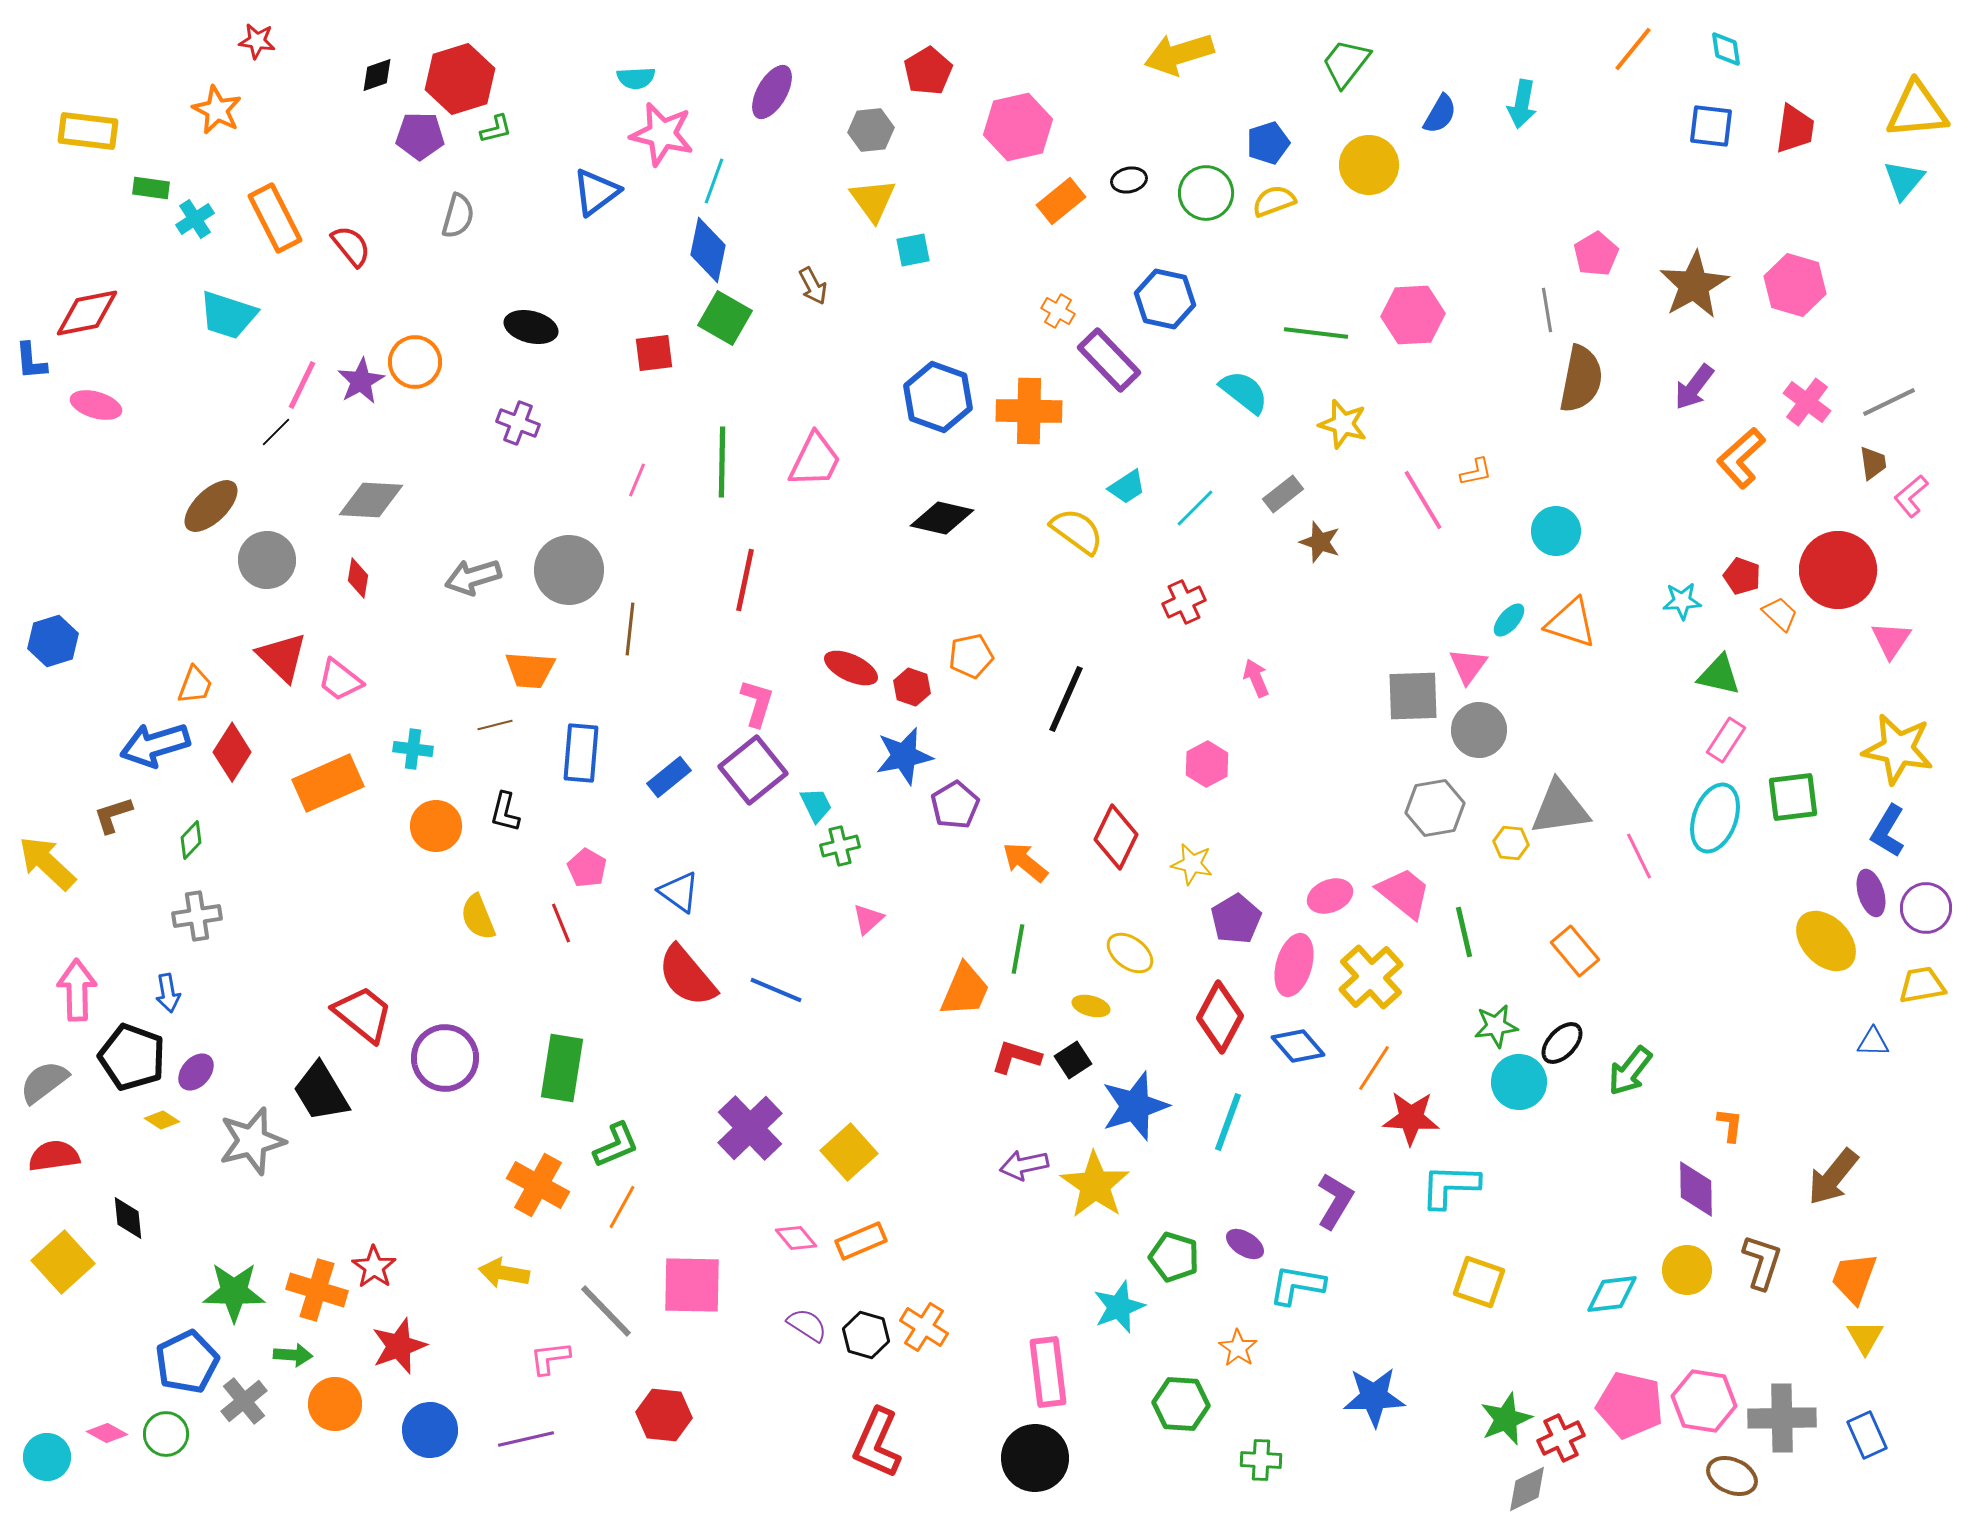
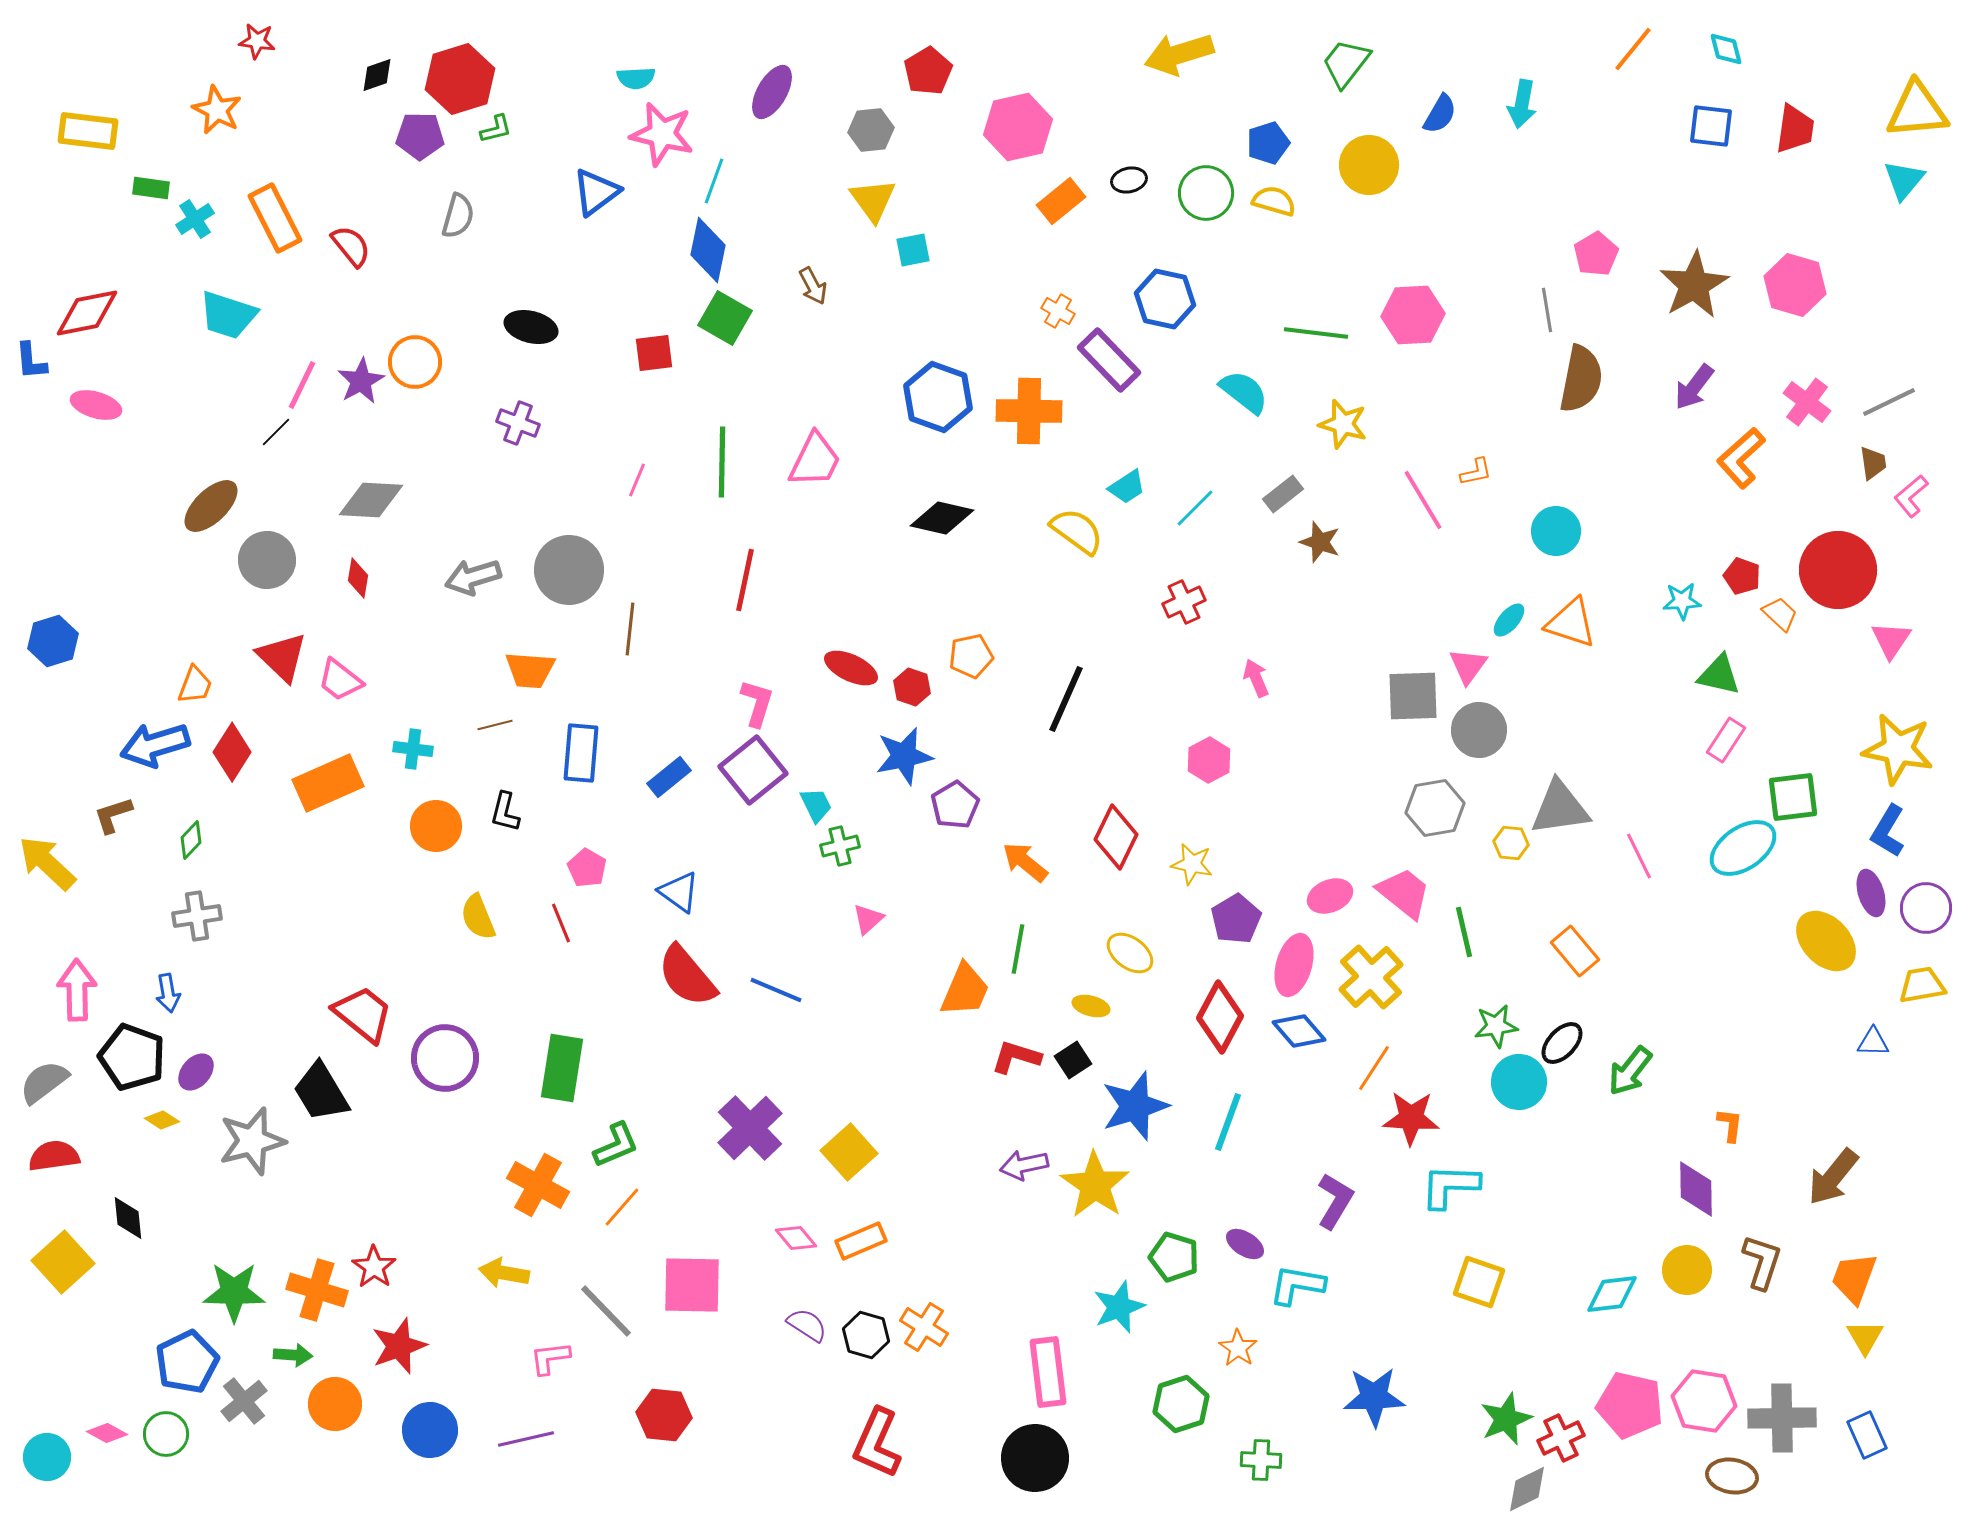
cyan diamond at (1726, 49): rotated 6 degrees counterclockwise
yellow semicircle at (1274, 201): rotated 36 degrees clockwise
pink hexagon at (1207, 764): moved 2 px right, 4 px up
cyan ellipse at (1715, 818): moved 28 px right, 30 px down; rotated 36 degrees clockwise
blue diamond at (1298, 1046): moved 1 px right, 15 px up
orange line at (622, 1207): rotated 12 degrees clockwise
green hexagon at (1181, 1404): rotated 22 degrees counterclockwise
brown ellipse at (1732, 1476): rotated 15 degrees counterclockwise
